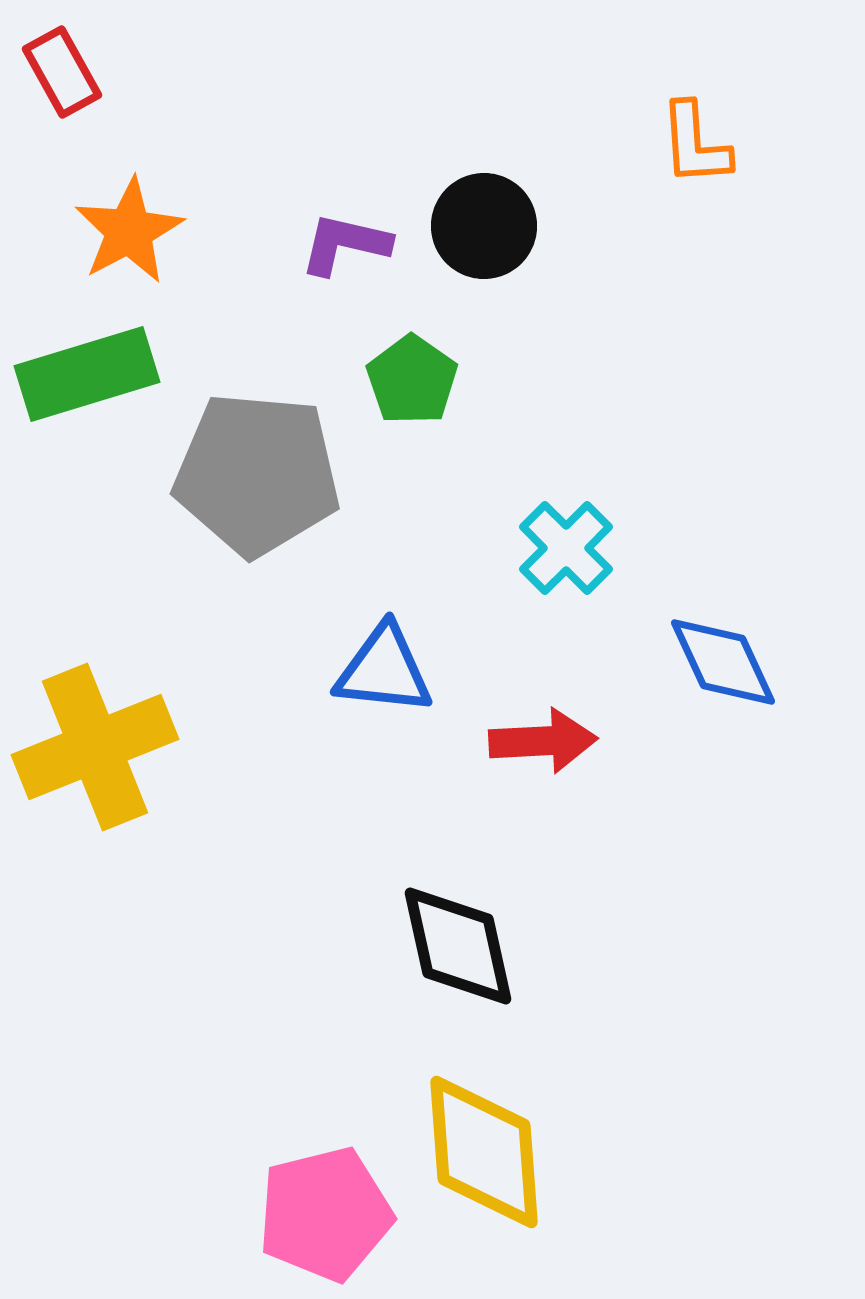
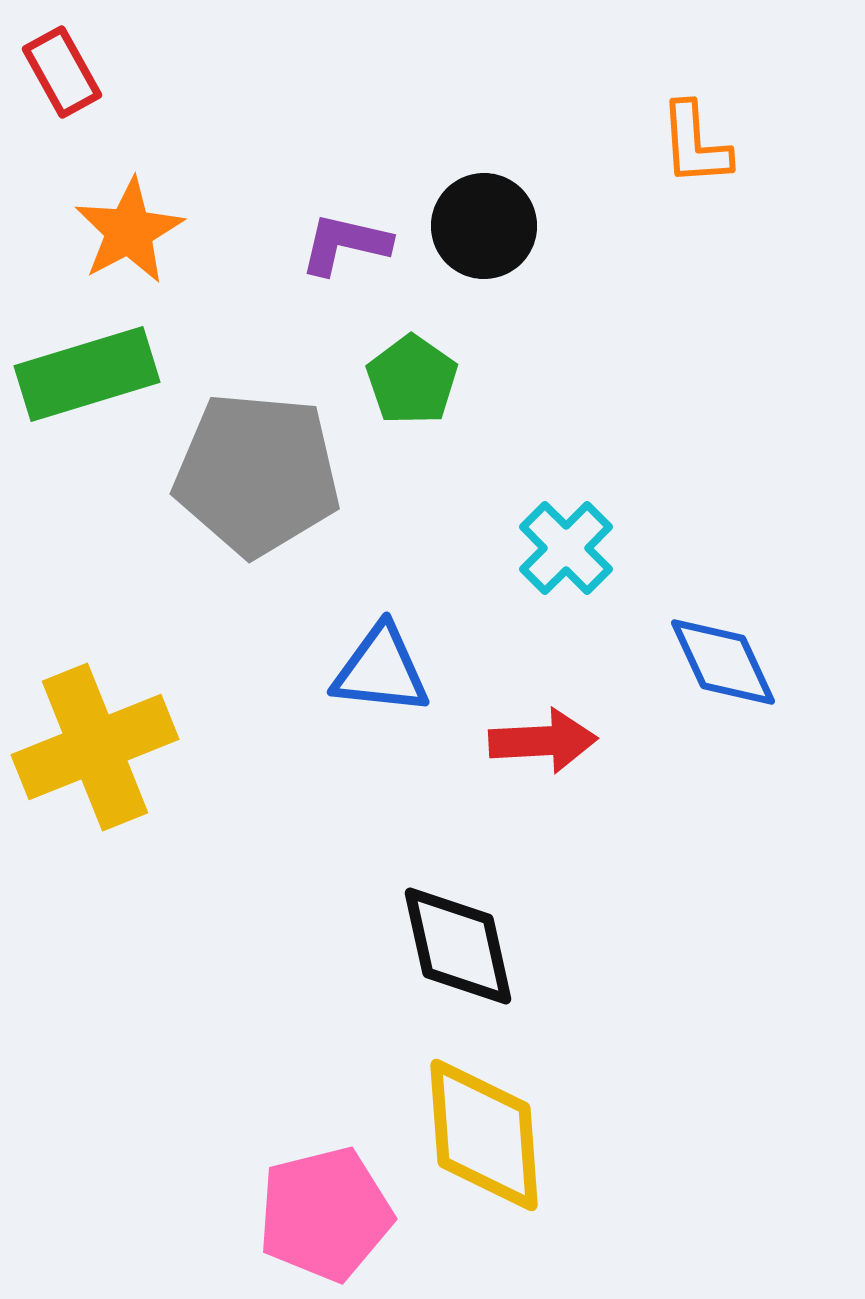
blue triangle: moved 3 px left
yellow diamond: moved 17 px up
